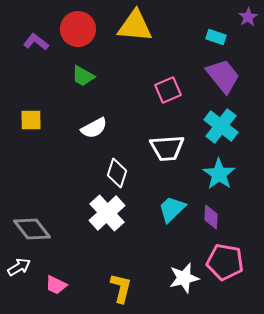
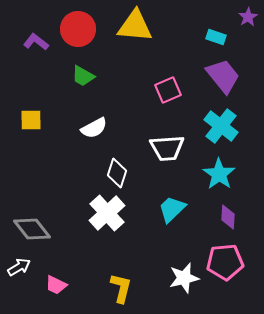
purple diamond: moved 17 px right
pink pentagon: rotated 15 degrees counterclockwise
